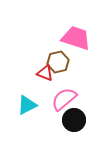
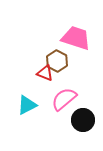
brown hexagon: moved 1 px left, 1 px up; rotated 20 degrees counterclockwise
black circle: moved 9 px right
